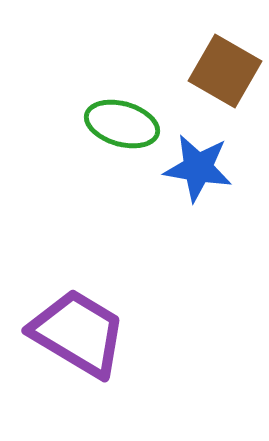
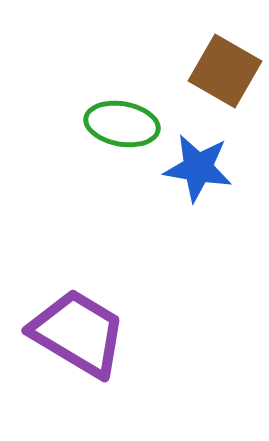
green ellipse: rotated 6 degrees counterclockwise
